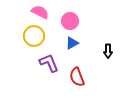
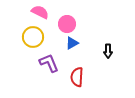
pink circle: moved 3 px left, 3 px down
yellow circle: moved 1 px left, 1 px down
red semicircle: rotated 24 degrees clockwise
